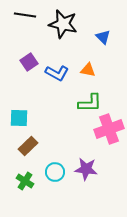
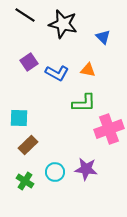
black line: rotated 25 degrees clockwise
green L-shape: moved 6 px left
brown rectangle: moved 1 px up
